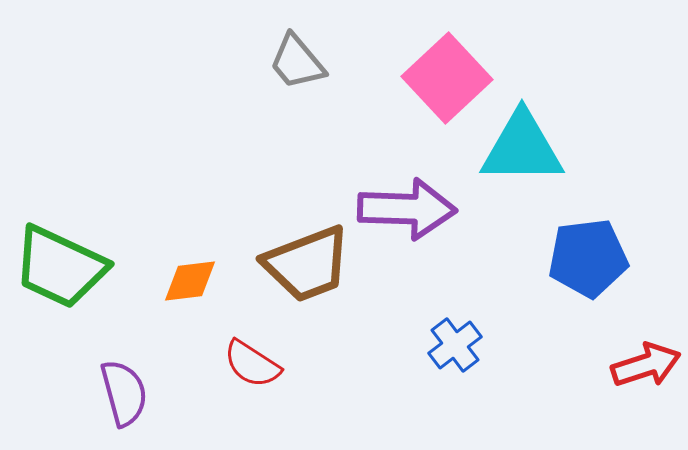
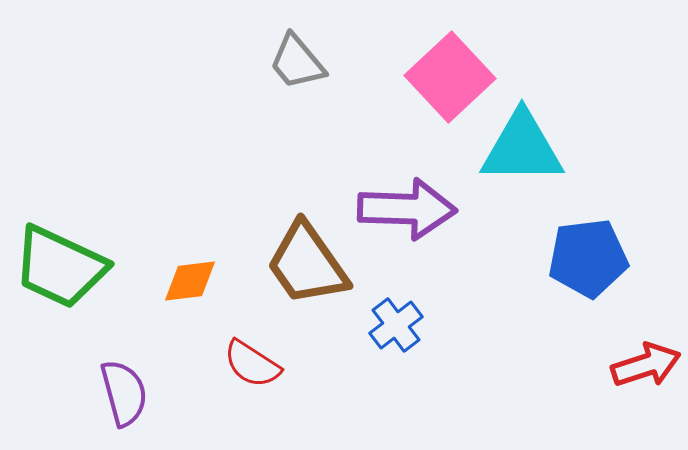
pink square: moved 3 px right, 1 px up
brown trapezoid: rotated 76 degrees clockwise
blue cross: moved 59 px left, 20 px up
